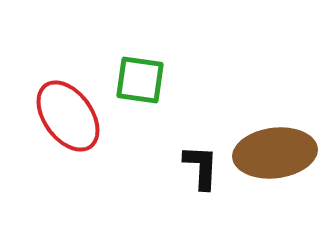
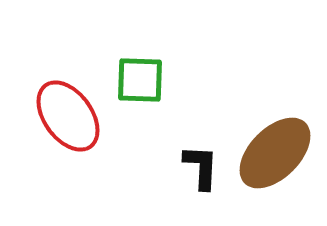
green square: rotated 6 degrees counterclockwise
brown ellipse: rotated 38 degrees counterclockwise
